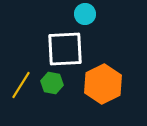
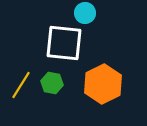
cyan circle: moved 1 px up
white square: moved 1 px left, 6 px up; rotated 9 degrees clockwise
